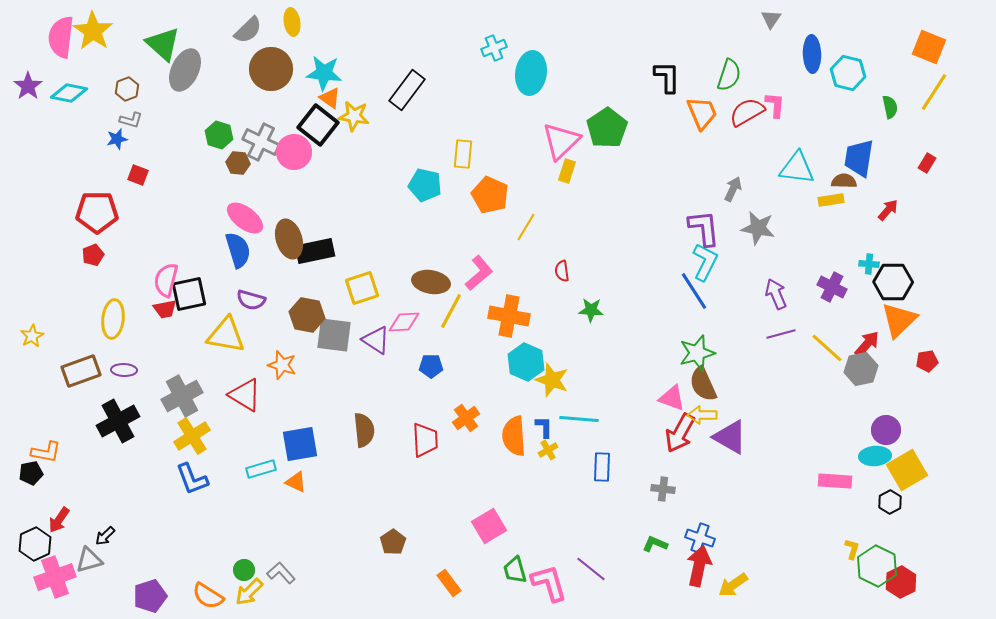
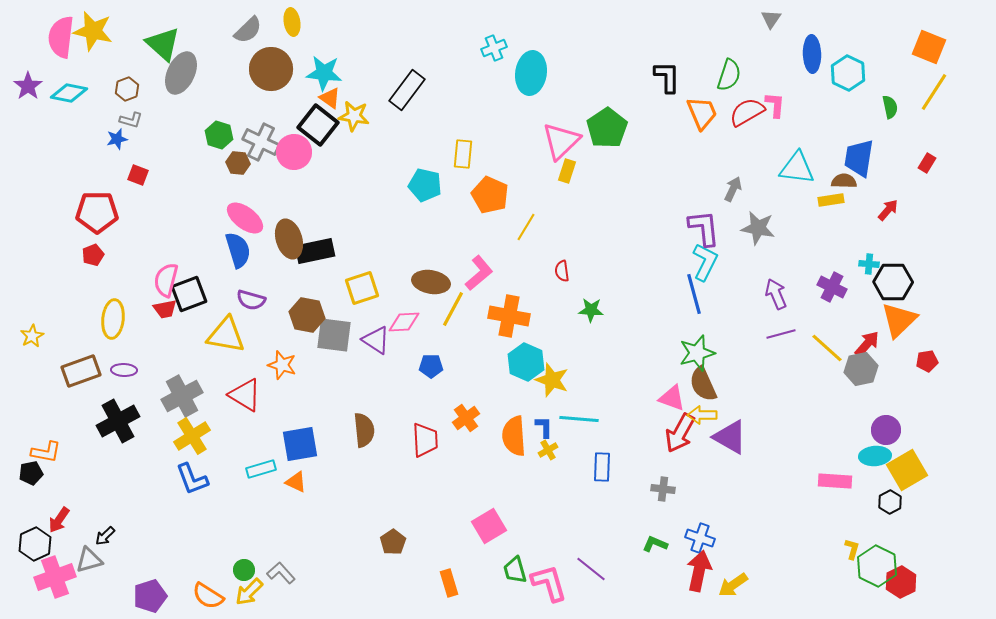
yellow star at (93, 31): rotated 21 degrees counterclockwise
gray ellipse at (185, 70): moved 4 px left, 3 px down
cyan hexagon at (848, 73): rotated 12 degrees clockwise
blue line at (694, 291): moved 3 px down; rotated 18 degrees clockwise
black square at (189, 294): rotated 9 degrees counterclockwise
yellow line at (451, 311): moved 2 px right, 2 px up
red arrow at (699, 566): moved 5 px down
orange rectangle at (449, 583): rotated 20 degrees clockwise
